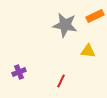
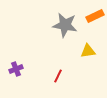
yellow triangle: rotated 14 degrees counterclockwise
purple cross: moved 3 px left, 3 px up
red line: moved 3 px left, 5 px up
